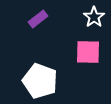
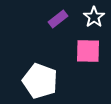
purple rectangle: moved 20 px right
pink square: moved 1 px up
